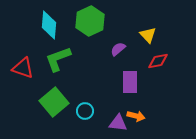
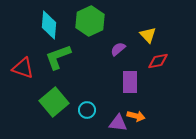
green L-shape: moved 2 px up
cyan circle: moved 2 px right, 1 px up
